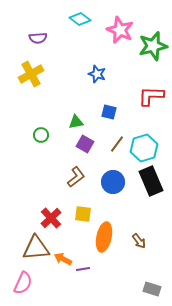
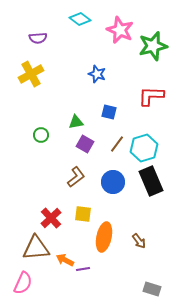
orange arrow: moved 2 px right, 1 px down
